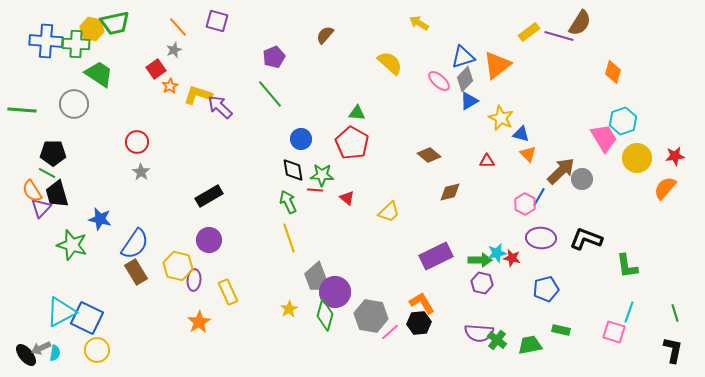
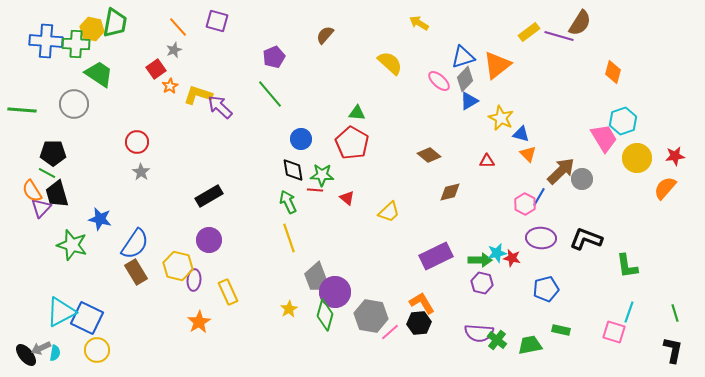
green trapezoid at (115, 23): rotated 68 degrees counterclockwise
